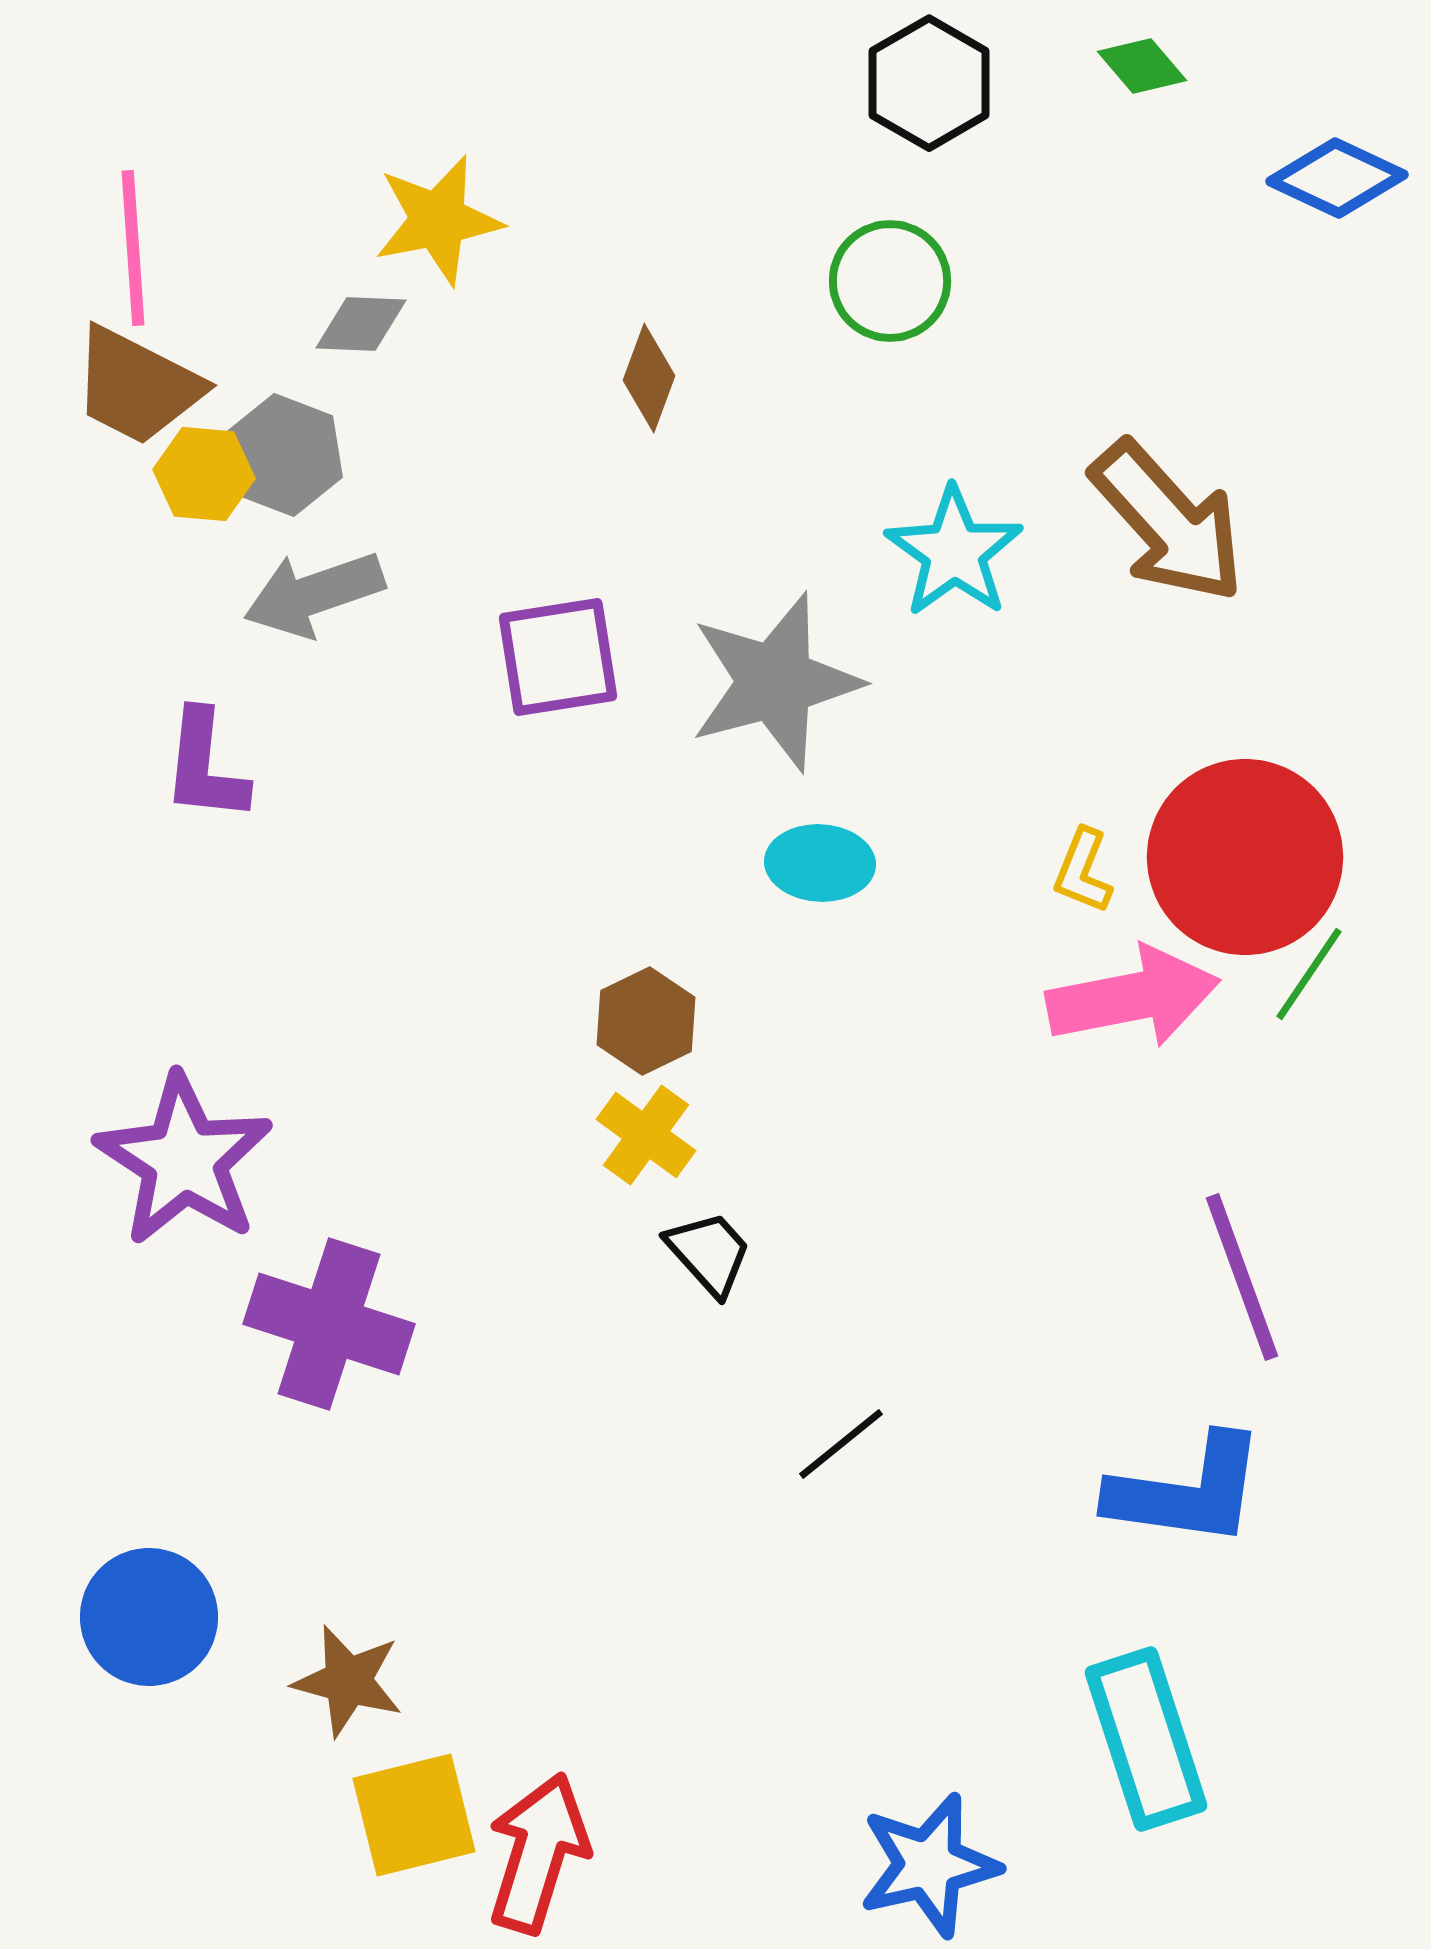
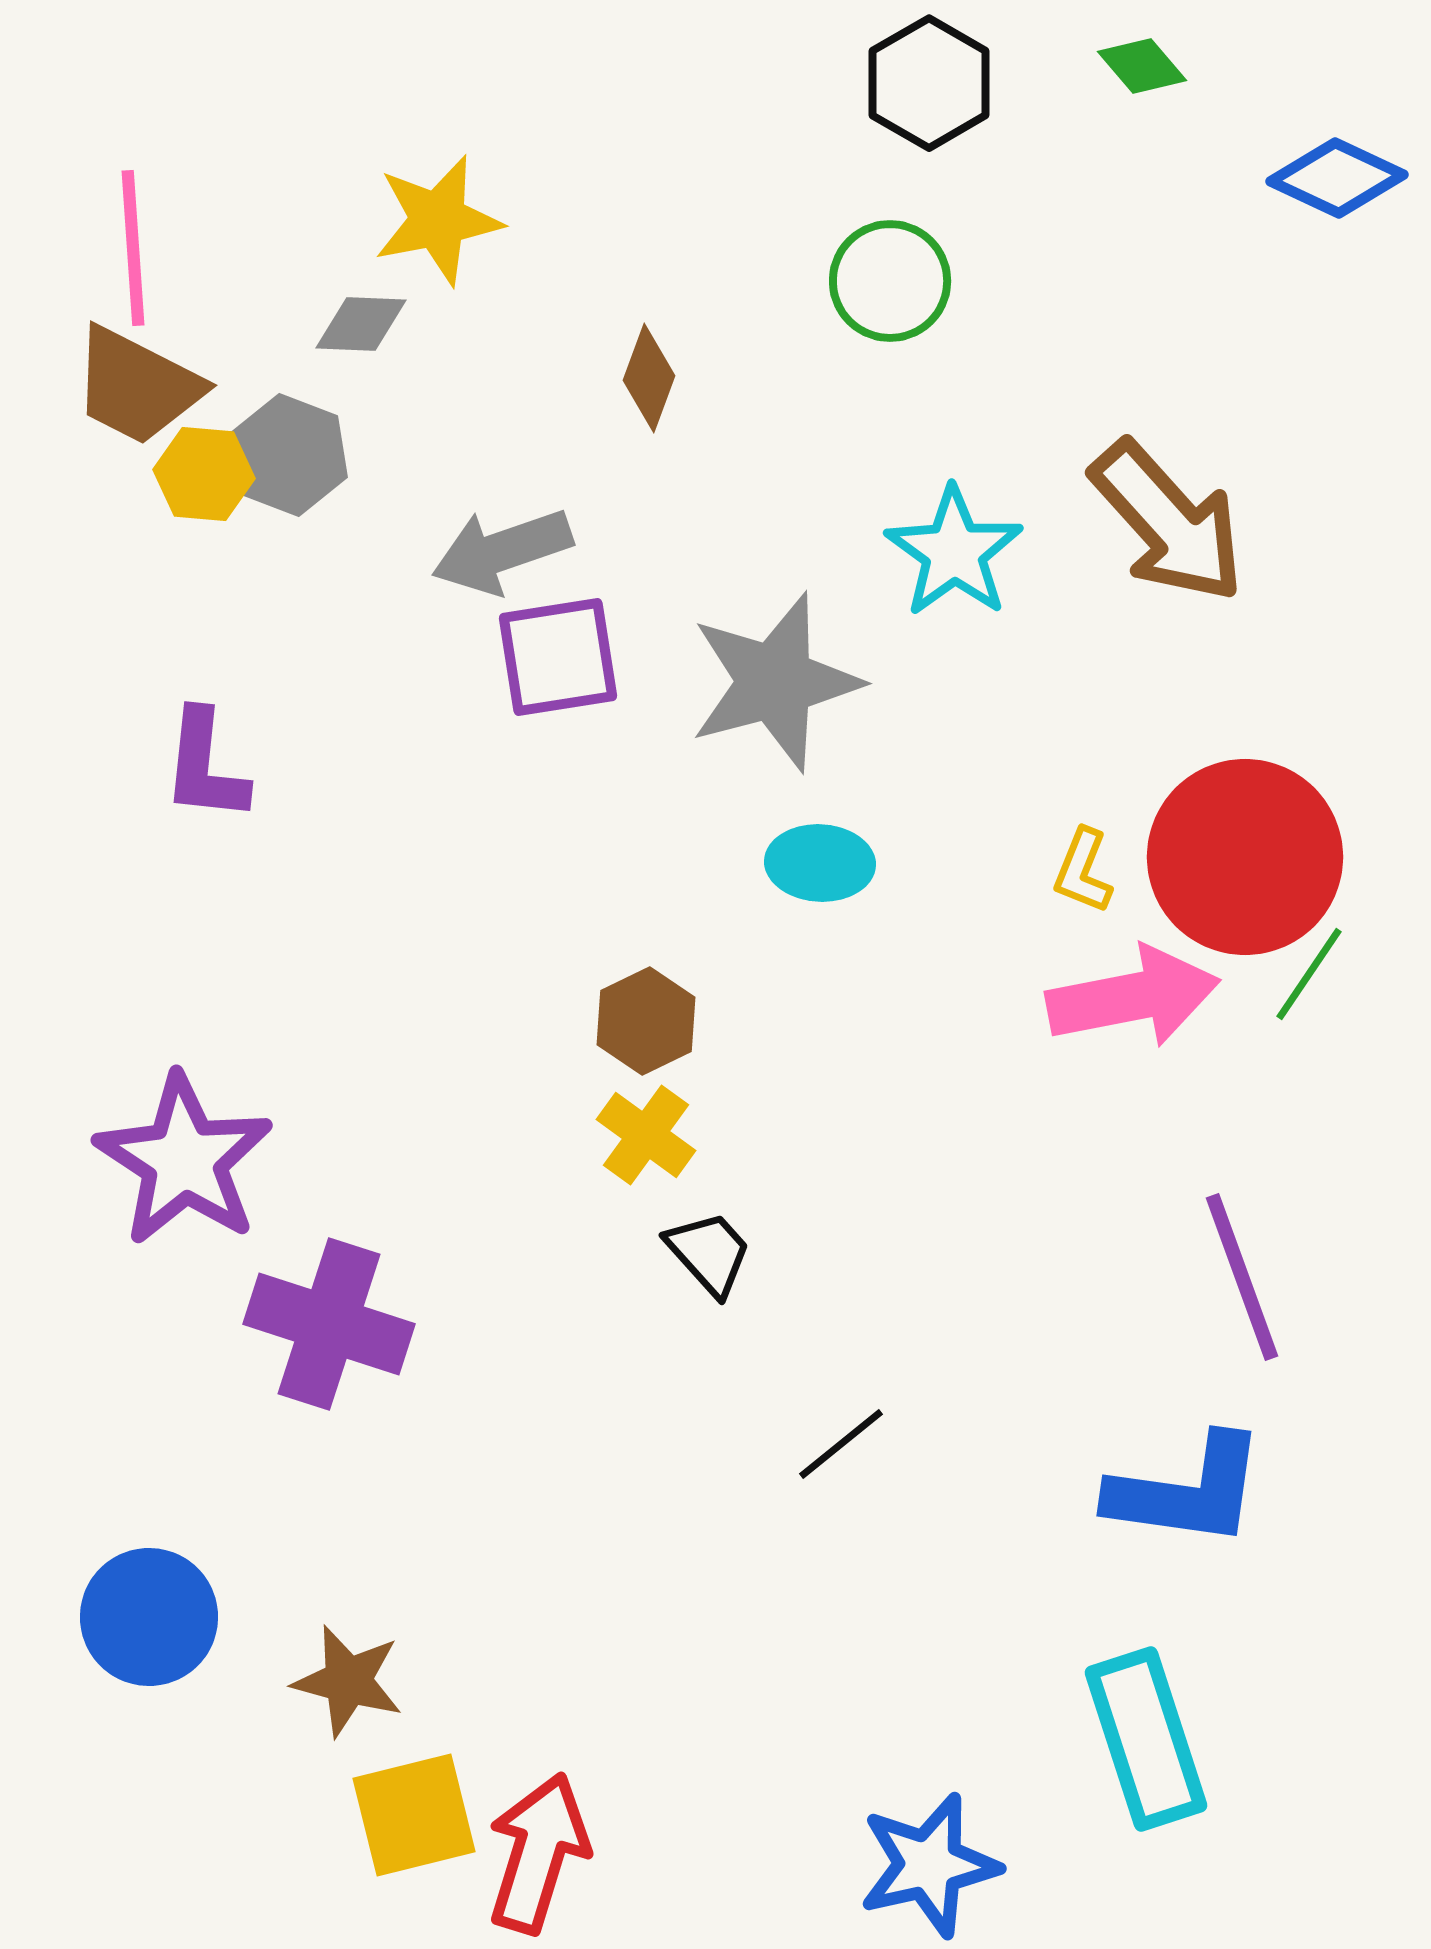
gray hexagon: moved 5 px right
gray arrow: moved 188 px right, 43 px up
